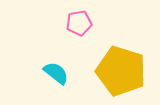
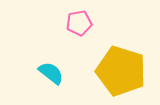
cyan semicircle: moved 5 px left
